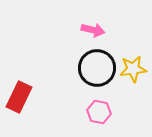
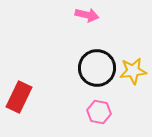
pink arrow: moved 6 px left, 15 px up
yellow star: moved 2 px down
